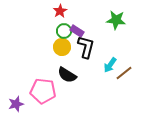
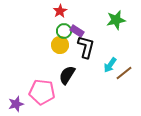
green star: rotated 18 degrees counterclockwise
yellow circle: moved 2 px left, 2 px up
black semicircle: rotated 90 degrees clockwise
pink pentagon: moved 1 px left, 1 px down
